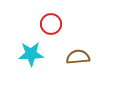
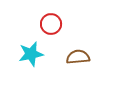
cyan star: rotated 10 degrees counterclockwise
